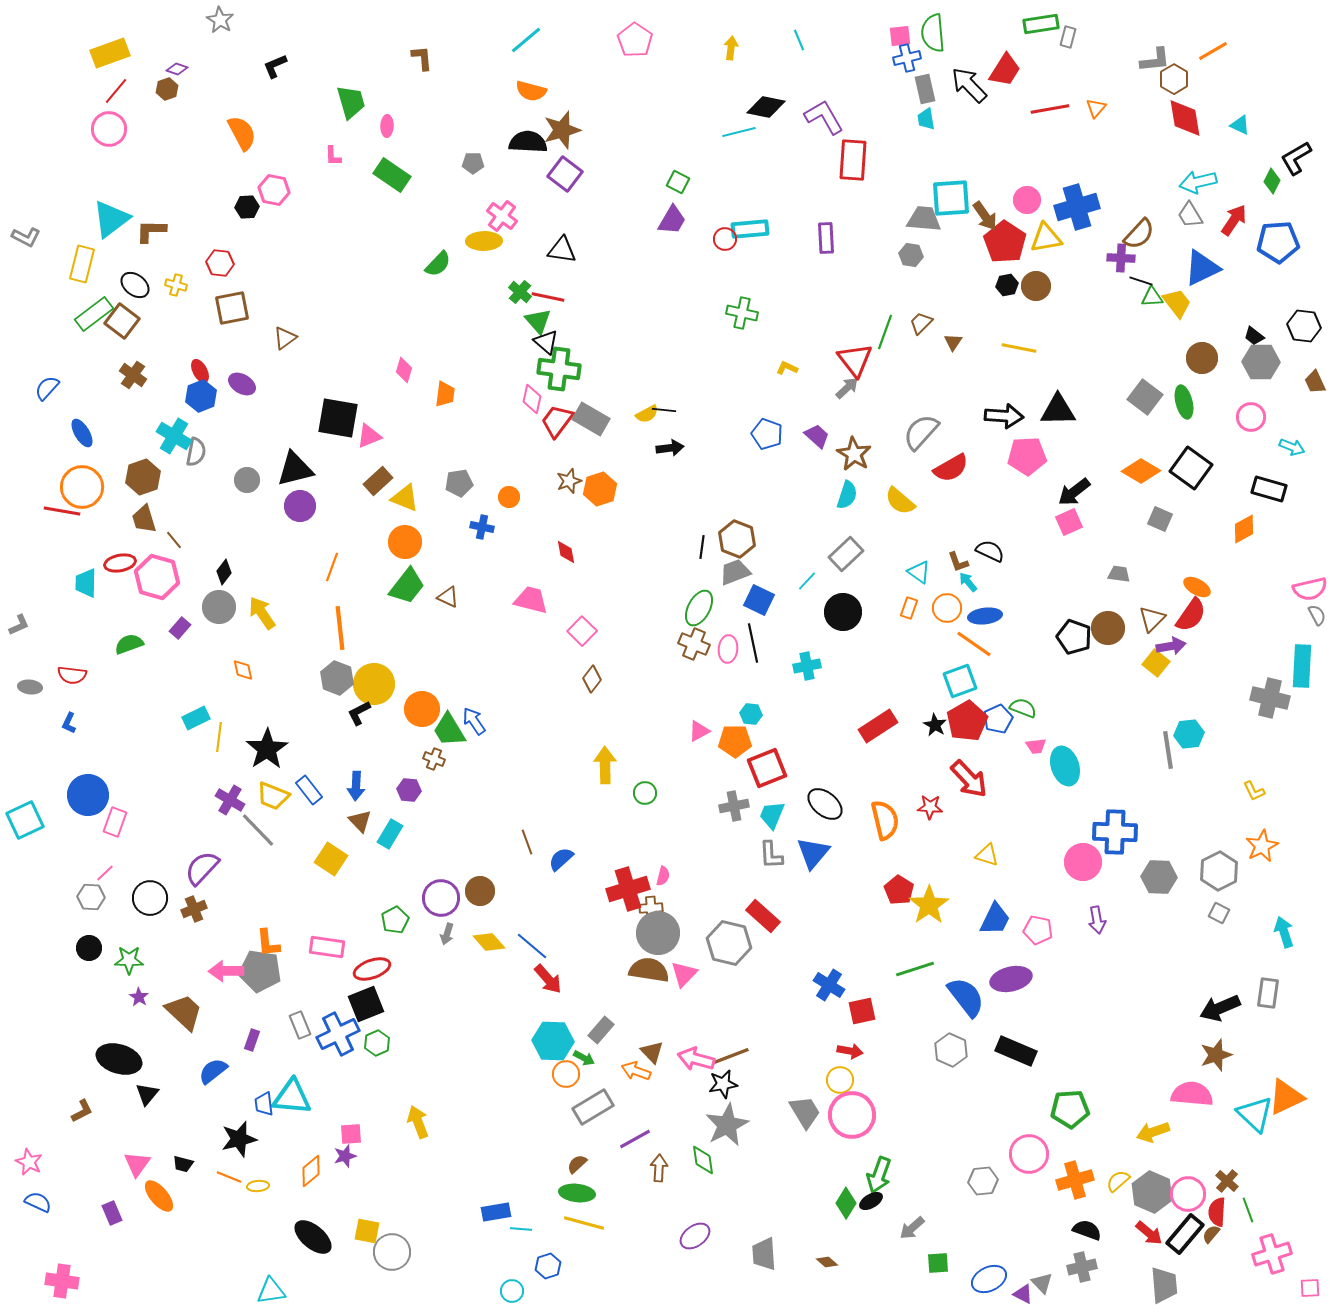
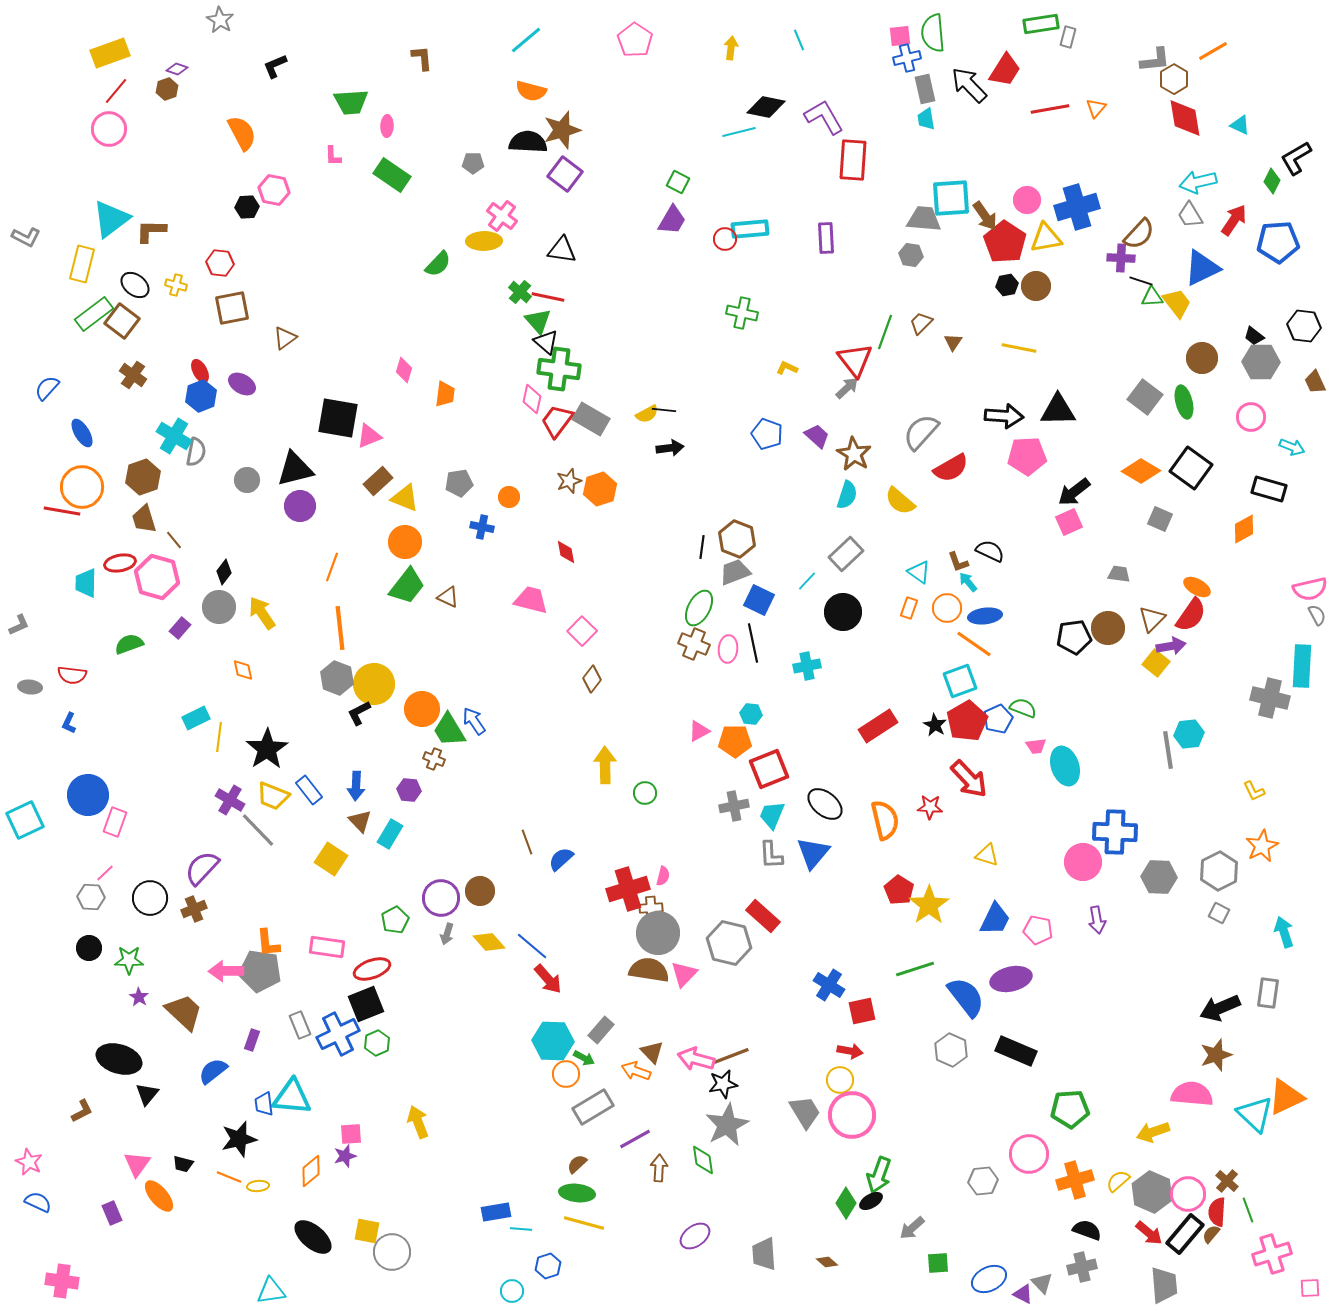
green trapezoid at (351, 102): rotated 102 degrees clockwise
black pentagon at (1074, 637): rotated 28 degrees counterclockwise
red square at (767, 768): moved 2 px right, 1 px down
